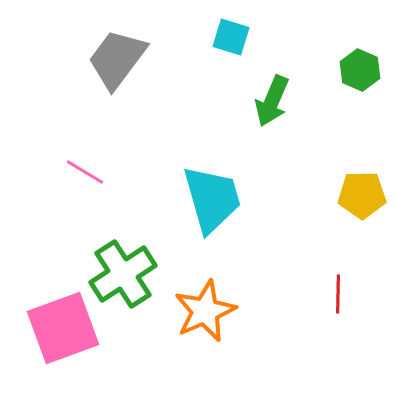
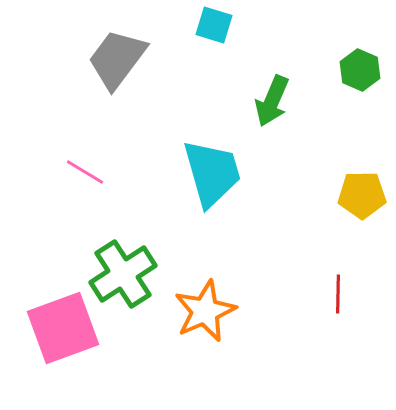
cyan square: moved 17 px left, 12 px up
cyan trapezoid: moved 26 px up
